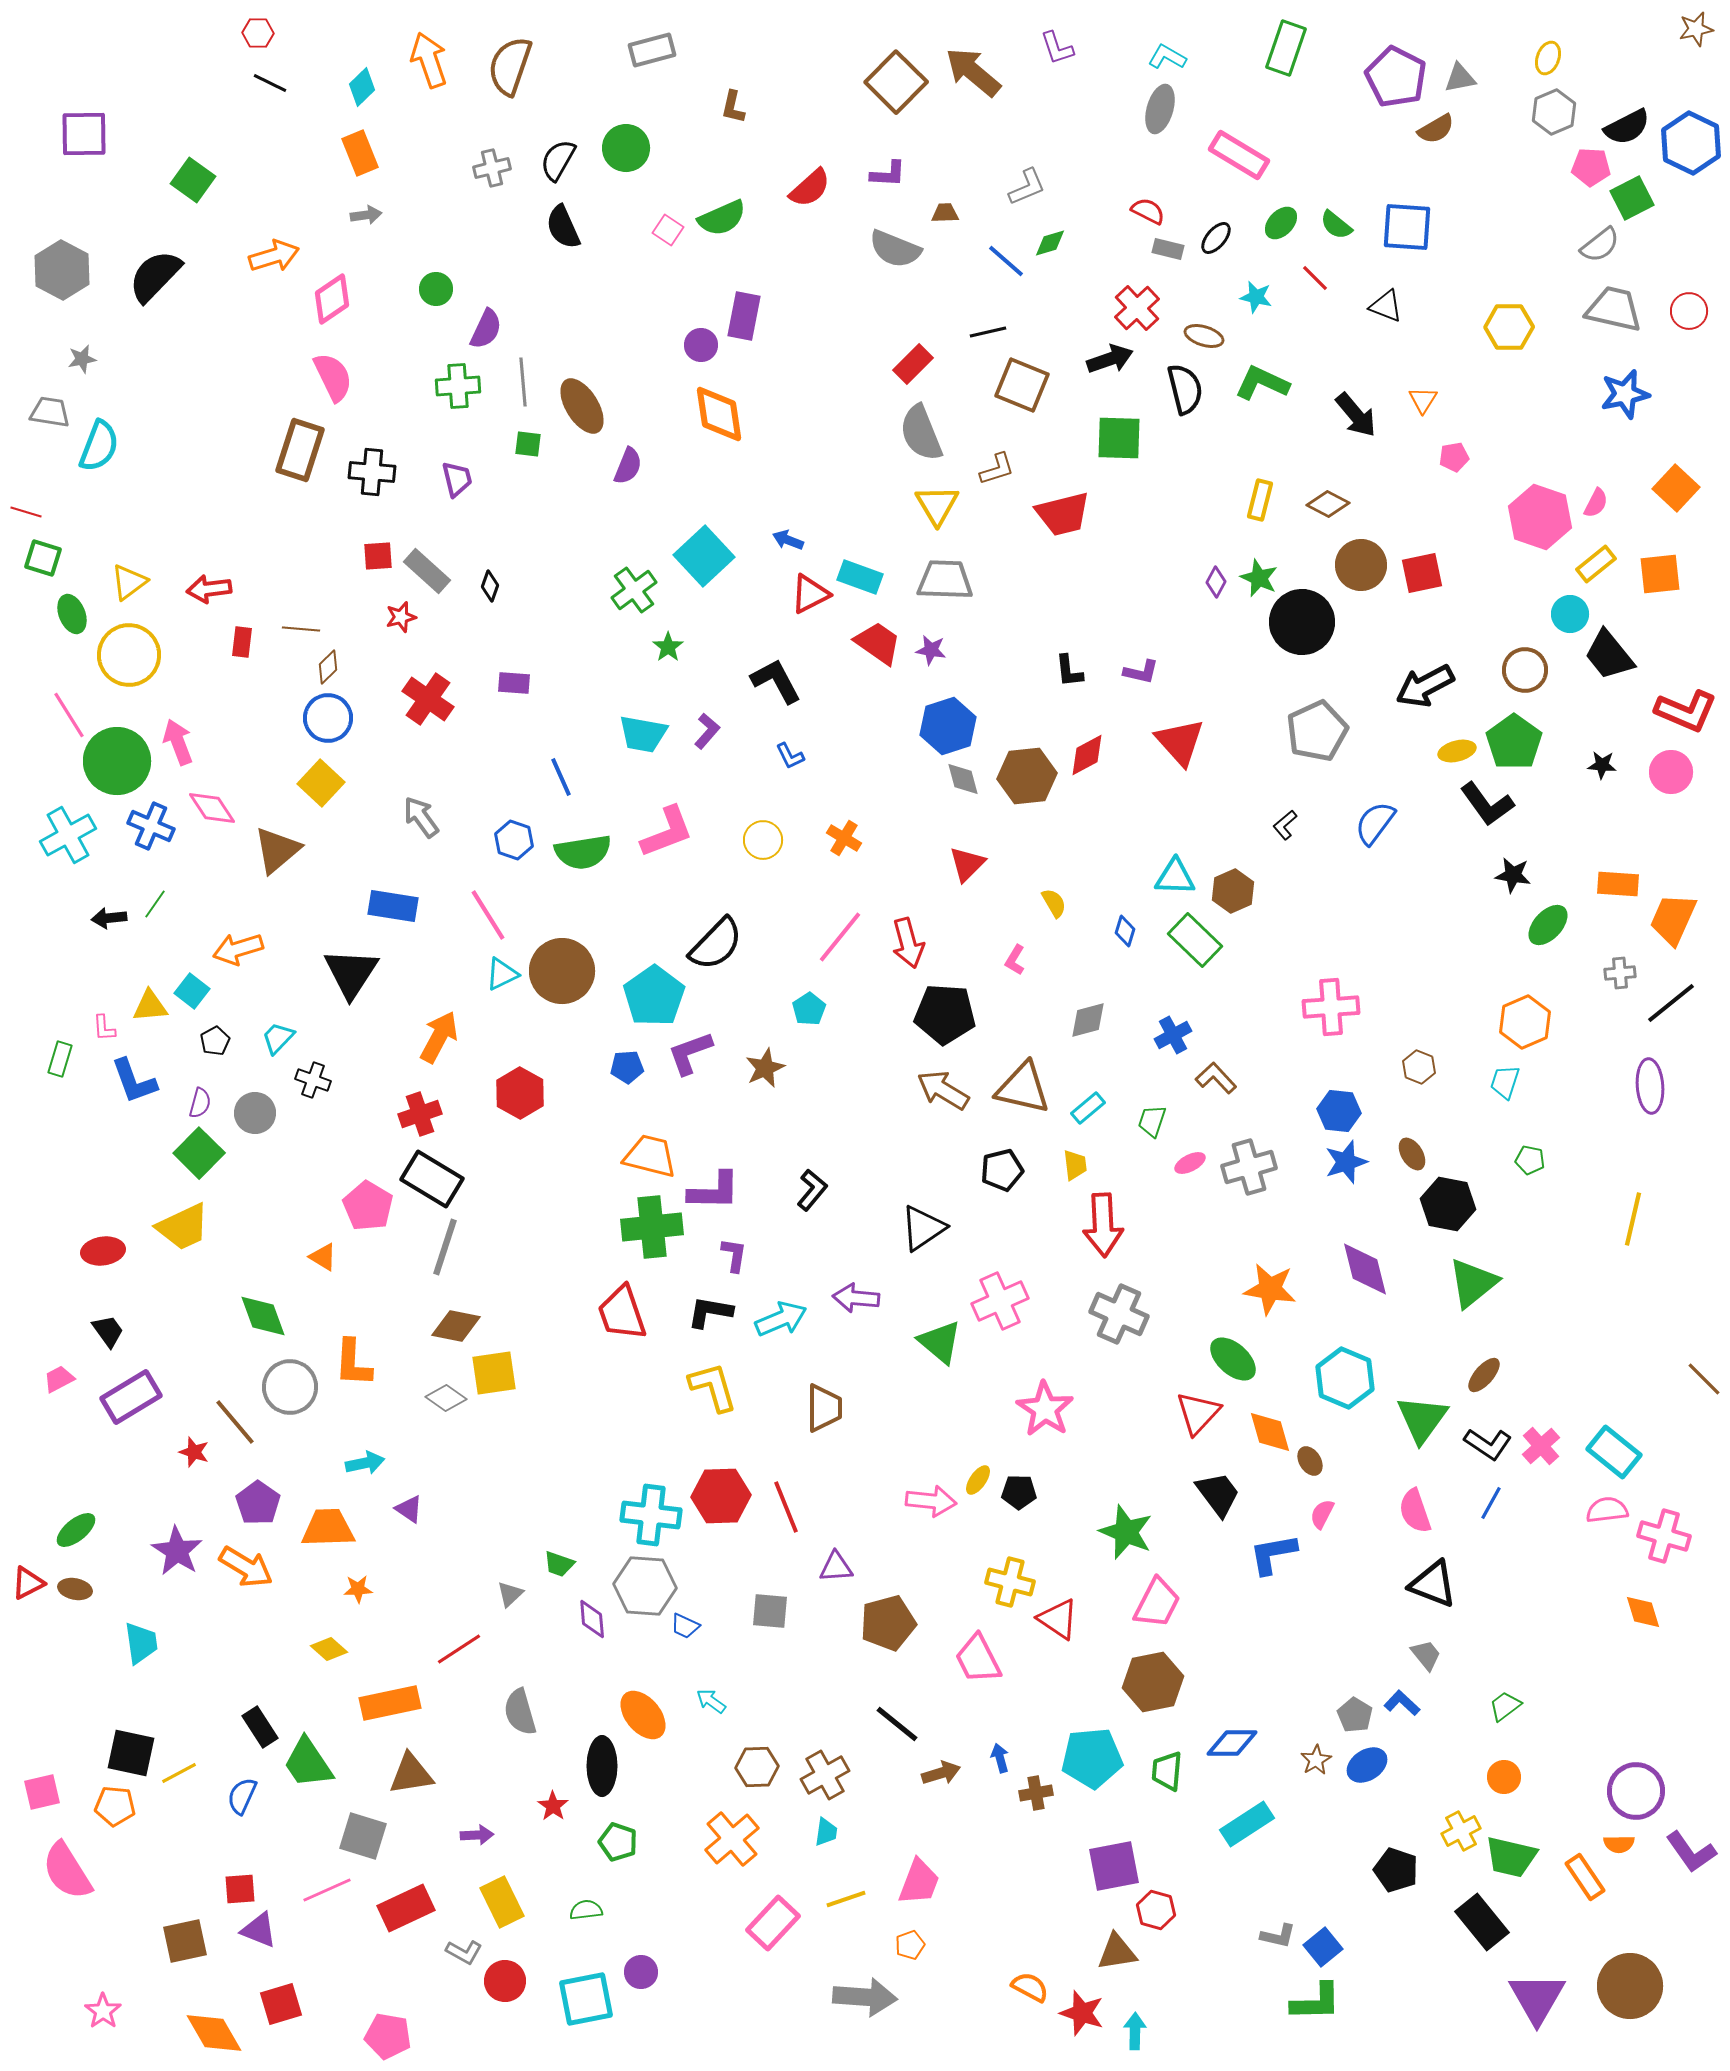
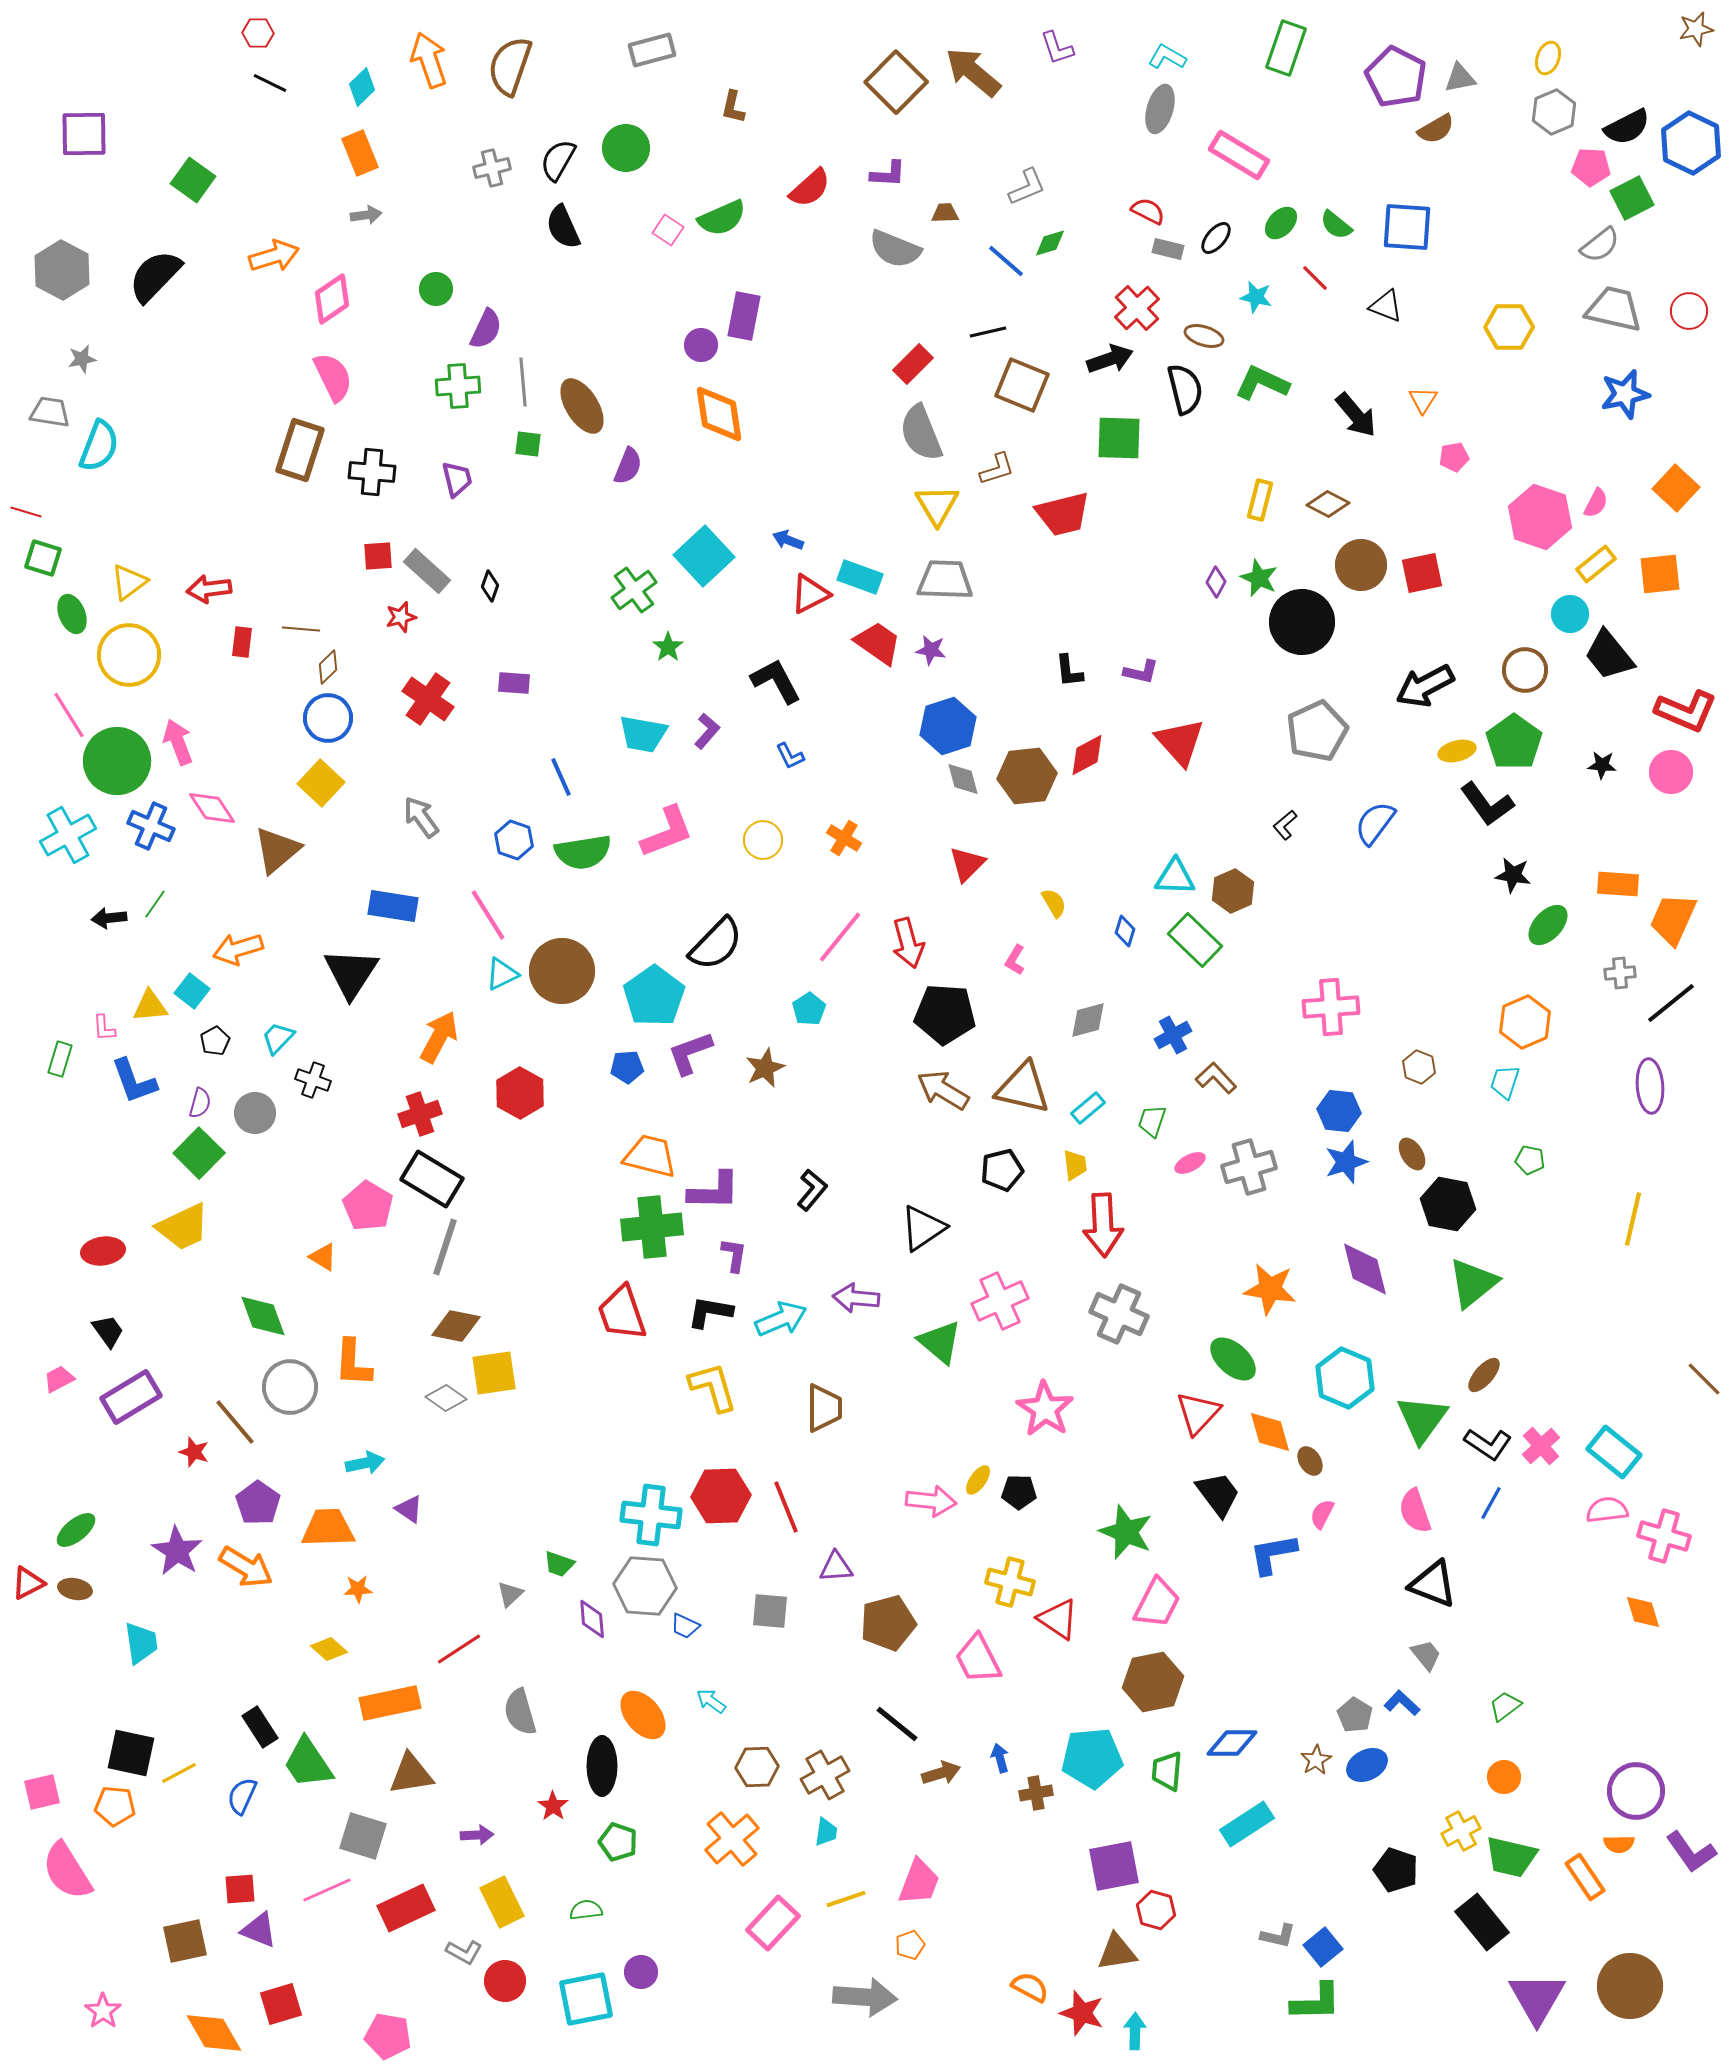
blue ellipse at (1367, 1765): rotated 6 degrees clockwise
